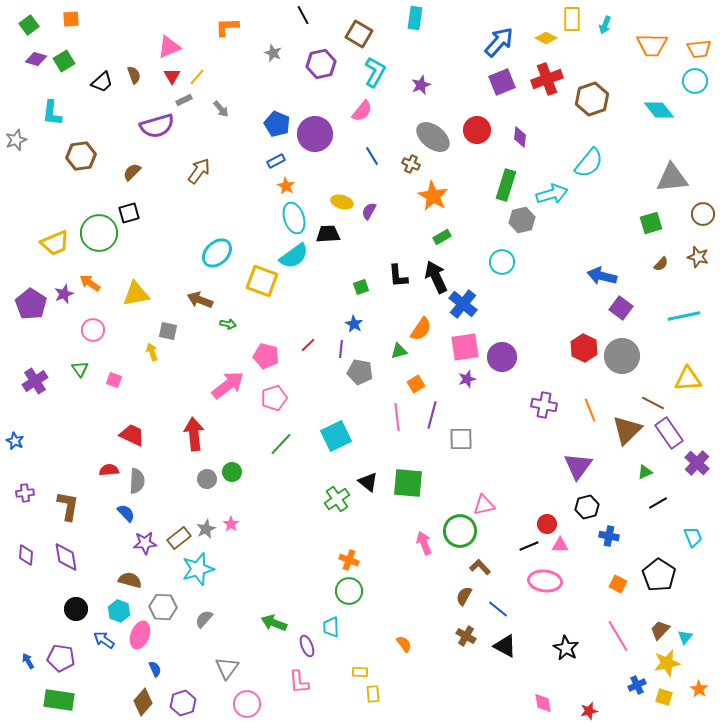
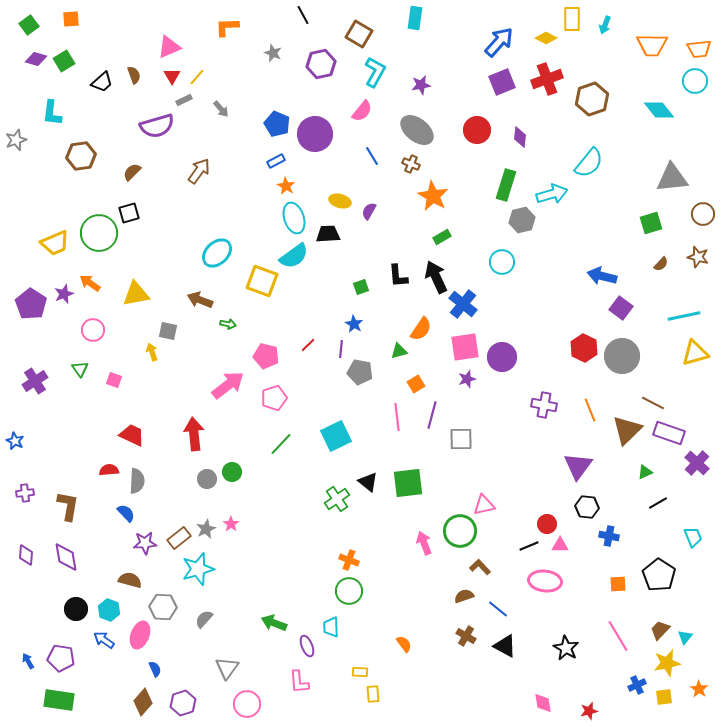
purple star at (421, 85): rotated 12 degrees clockwise
gray ellipse at (433, 137): moved 16 px left, 7 px up
yellow ellipse at (342, 202): moved 2 px left, 1 px up
yellow triangle at (688, 379): moved 7 px right, 26 px up; rotated 12 degrees counterclockwise
purple rectangle at (669, 433): rotated 36 degrees counterclockwise
green square at (408, 483): rotated 12 degrees counterclockwise
black hexagon at (587, 507): rotated 20 degrees clockwise
orange square at (618, 584): rotated 30 degrees counterclockwise
brown semicircle at (464, 596): rotated 42 degrees clockwise
cyan hexagon at (119, 611): moved 10 px left, 1 px up
yellow square at (664, 697): rotated 24 degrees counterclockwise
